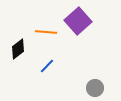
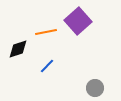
orange line: rotated 15 degrees counterclockwise
black diamond: rotated 20 degrees clockwise
